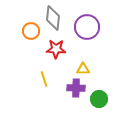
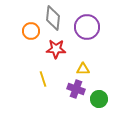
yellow line: moved 1 px left
purple cross: moved 1 px down; rotated 18 degrees clockwise
